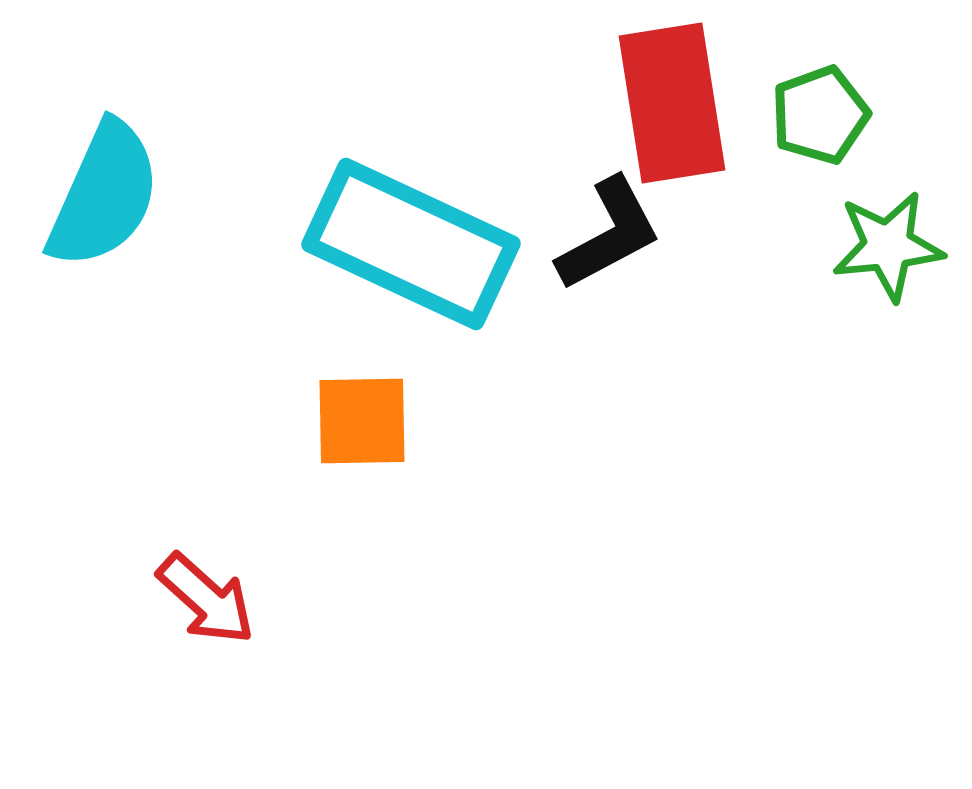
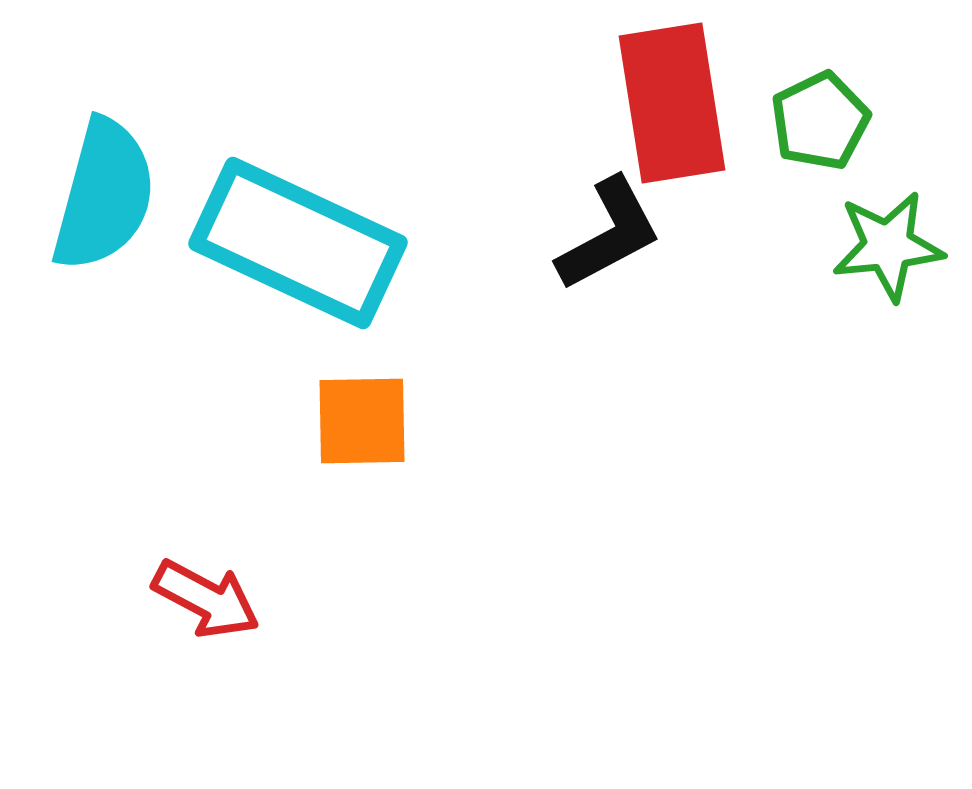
green pentagon: moved 6 px down; rotated 6 degrees counterclockwise
cyan semicircle: rotated 9 degrees counterclockwise
cyan rectangle: moved 113 px left, 1 px up
red arrow: rotated 14 degrees counterclockwise
